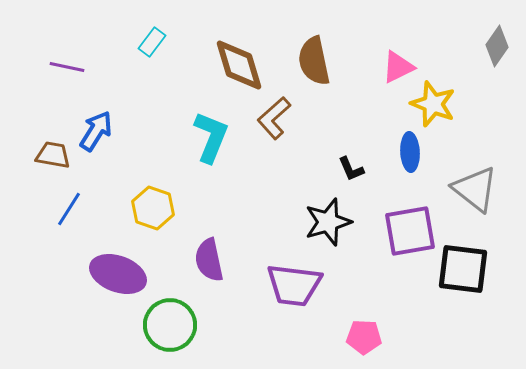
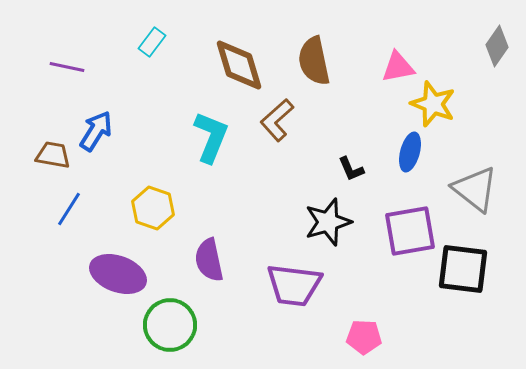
pink triangle: rotated 15 degrees clockwise
brown L-shape: moved 3 px right, 2 px down
blue ellipse: rotated 18 degrees clockwise
